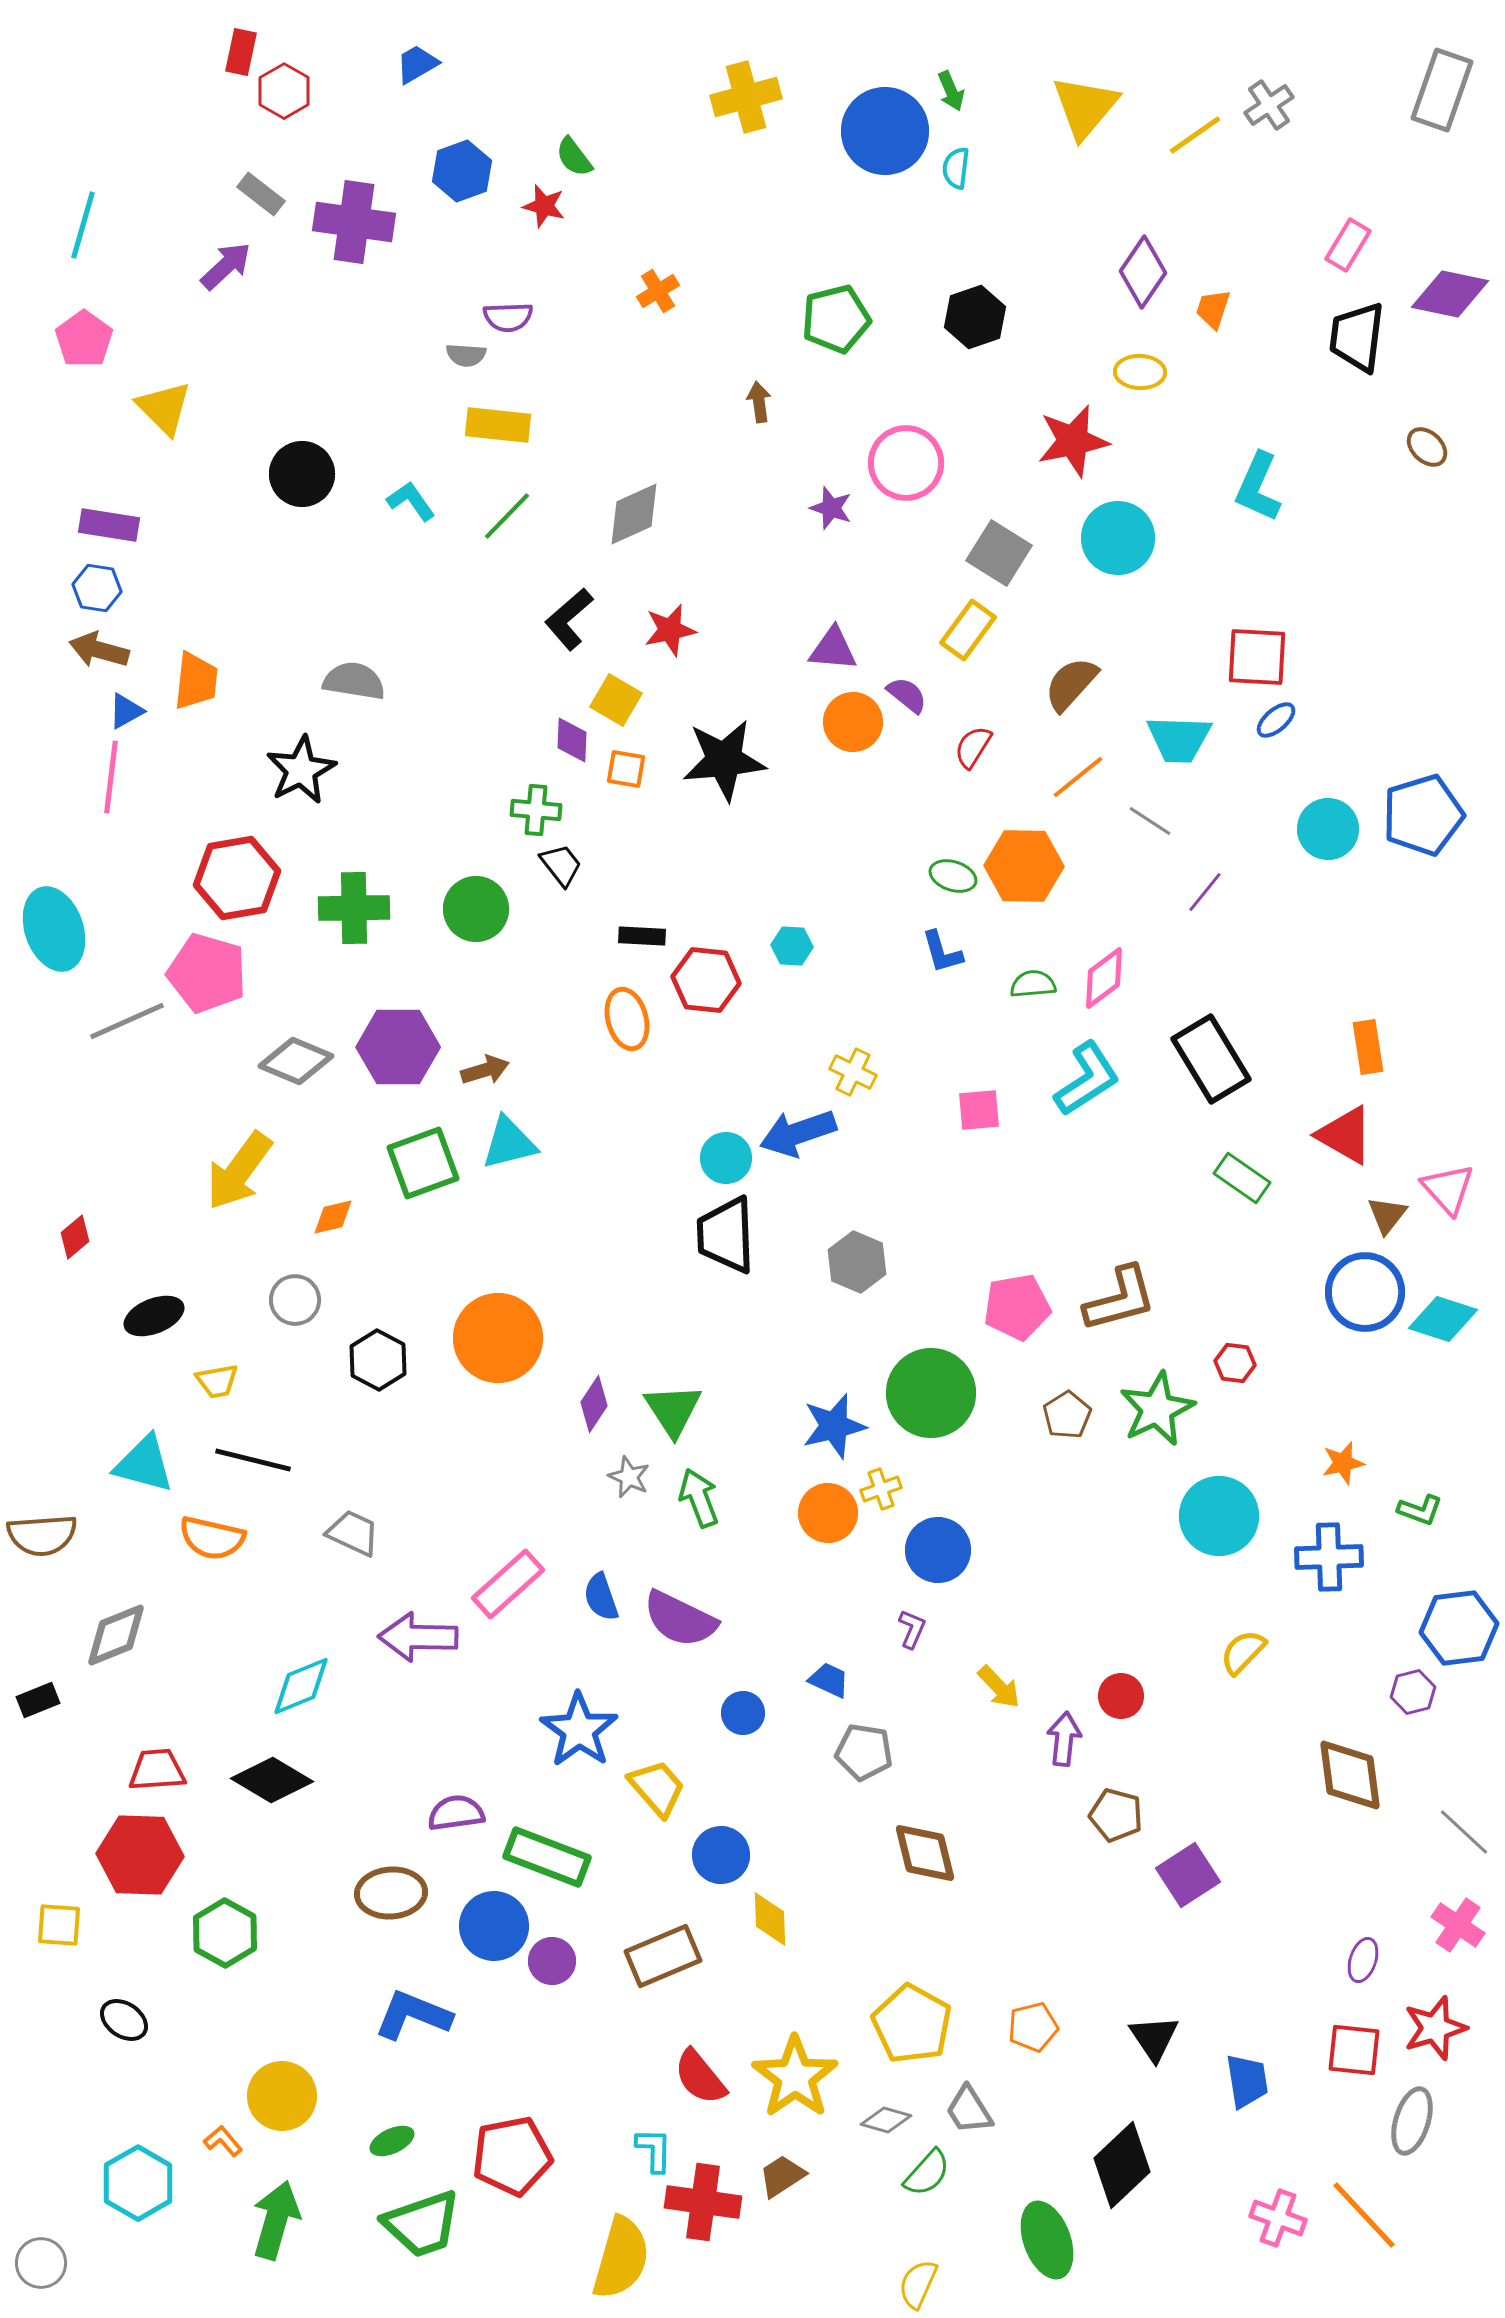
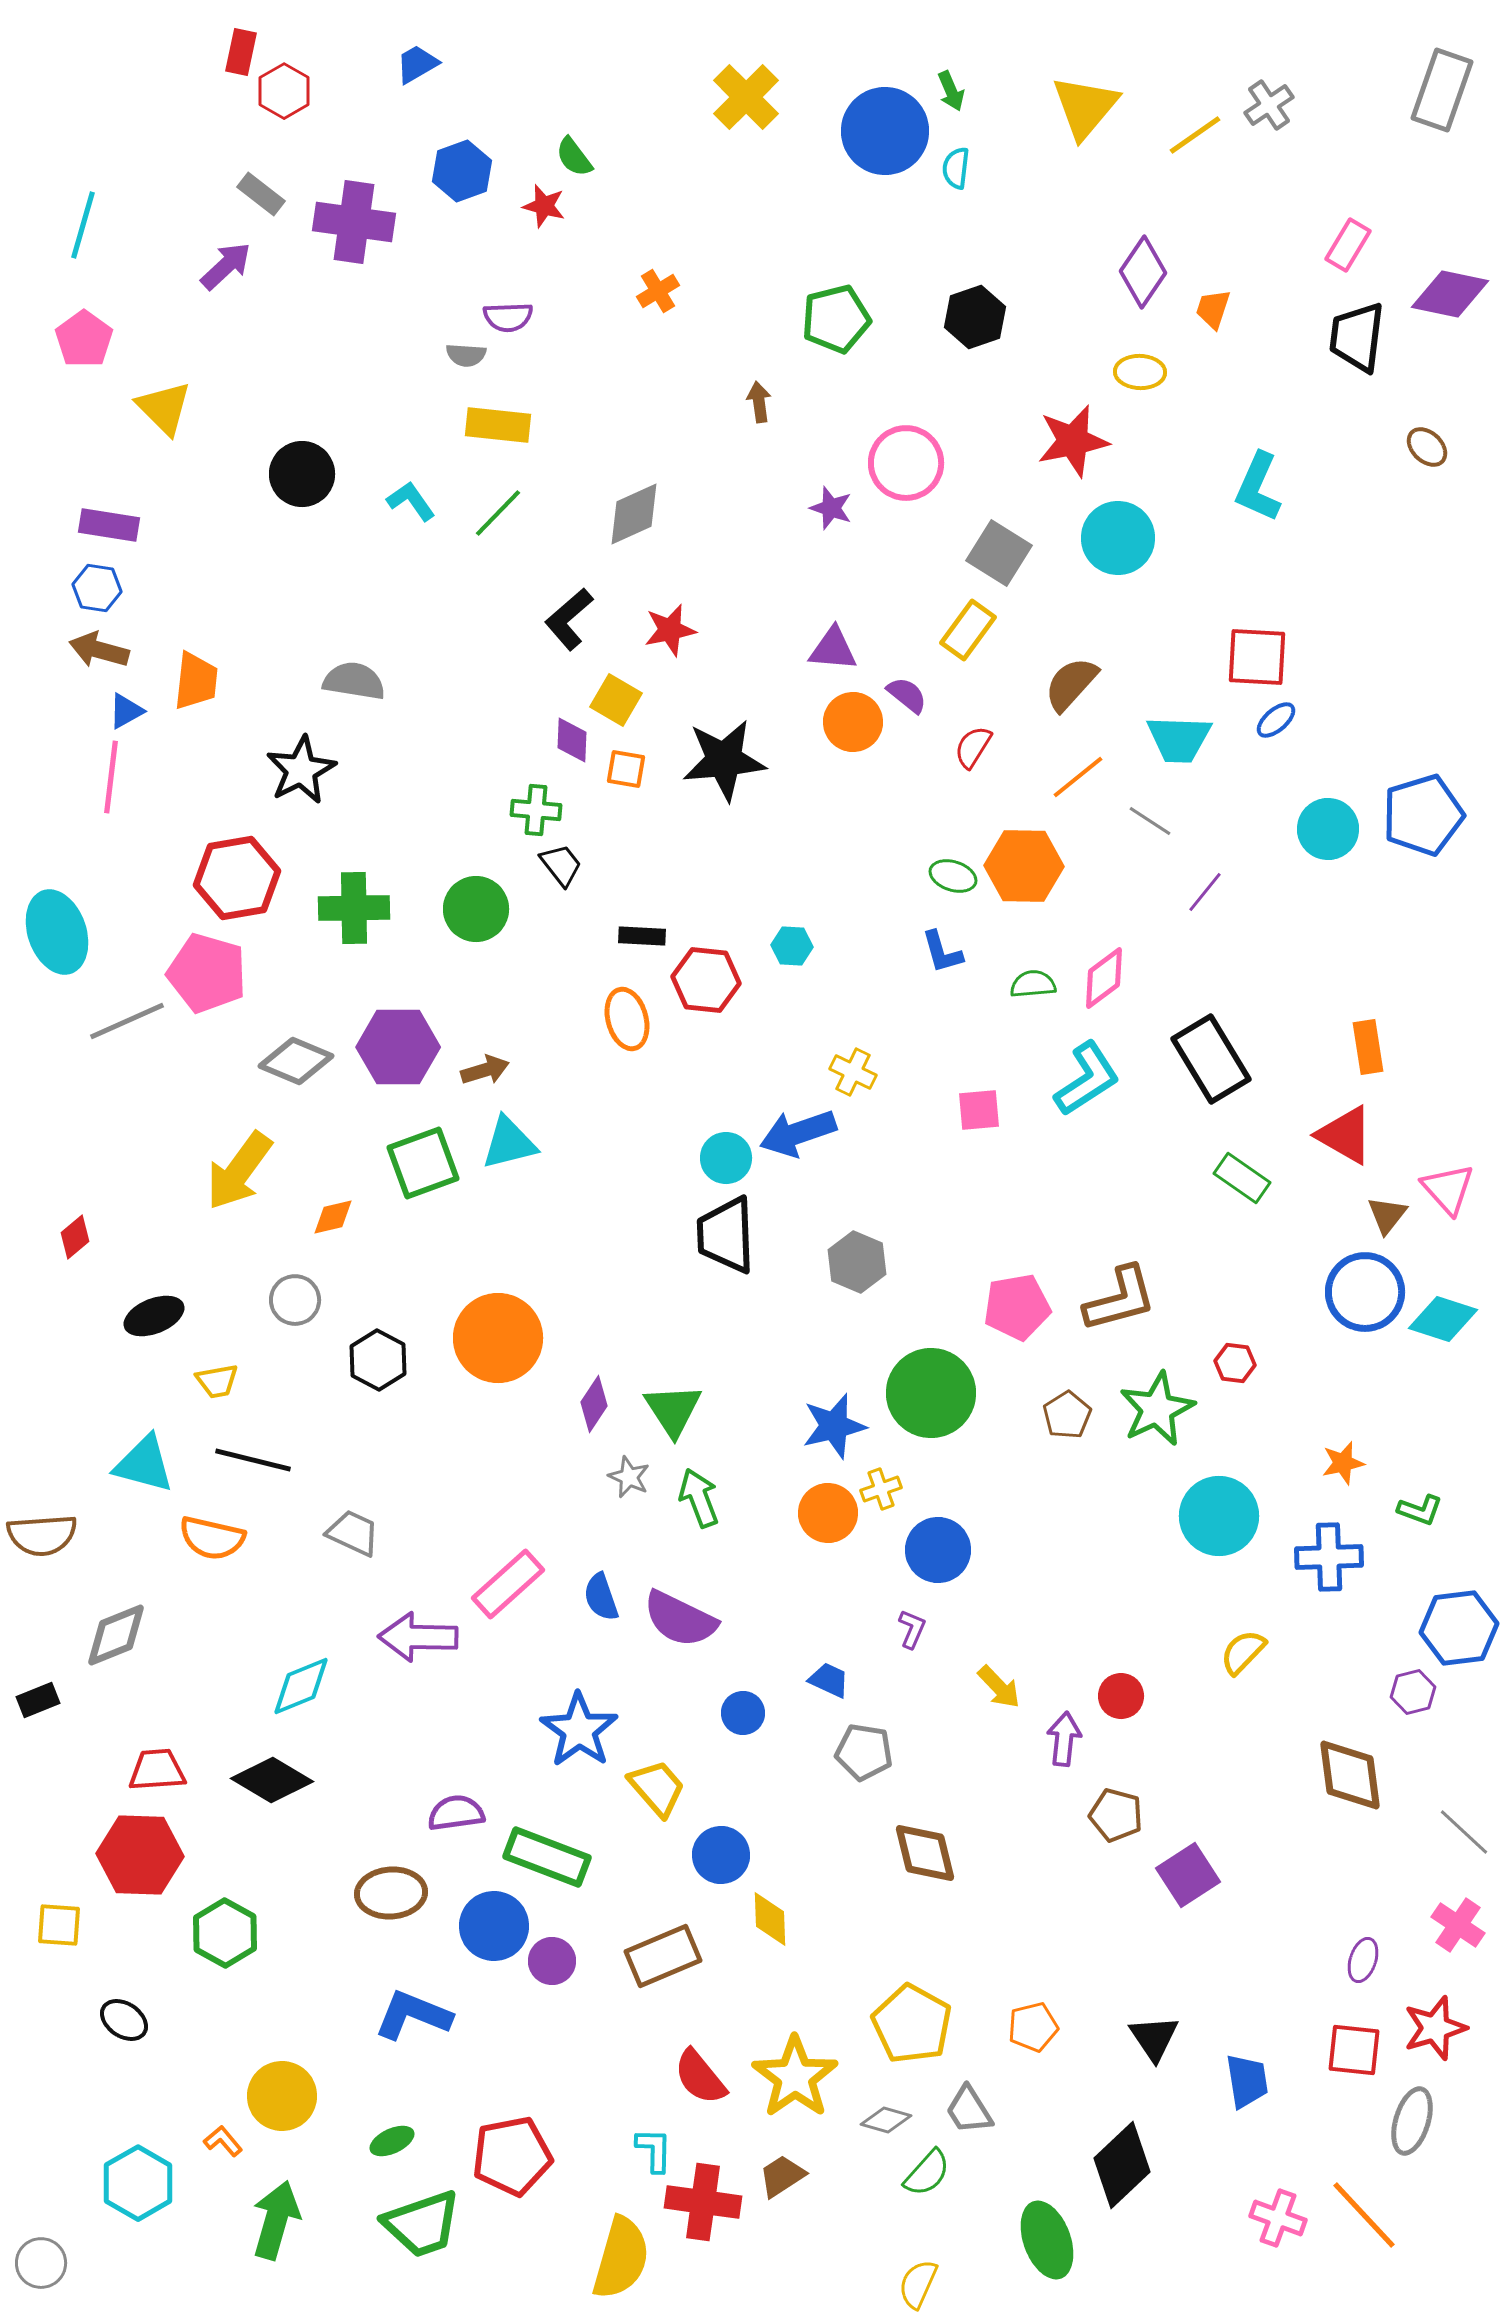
yellow cross at (746, 97): rotated 30 degrees counterclockwise
green line at (507, 516): moved 9 px left, 3 px up
cyan ellipse at (54, 929): moved 3 px right, 3 px down
